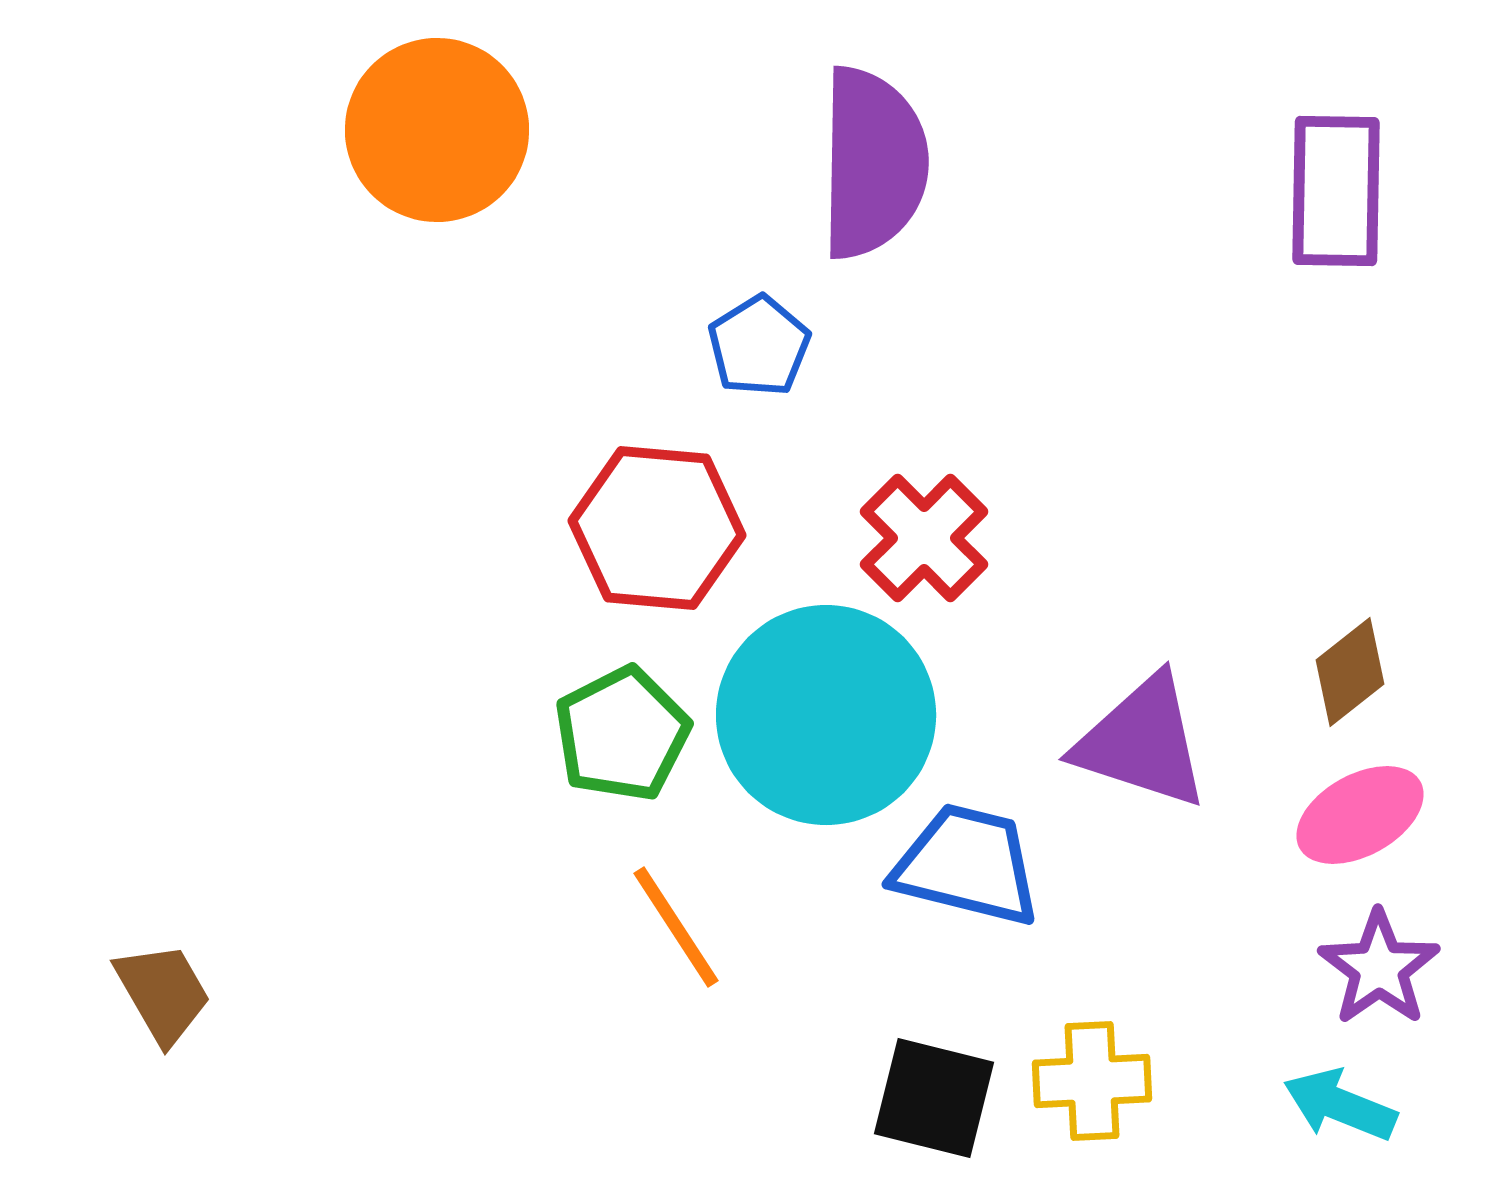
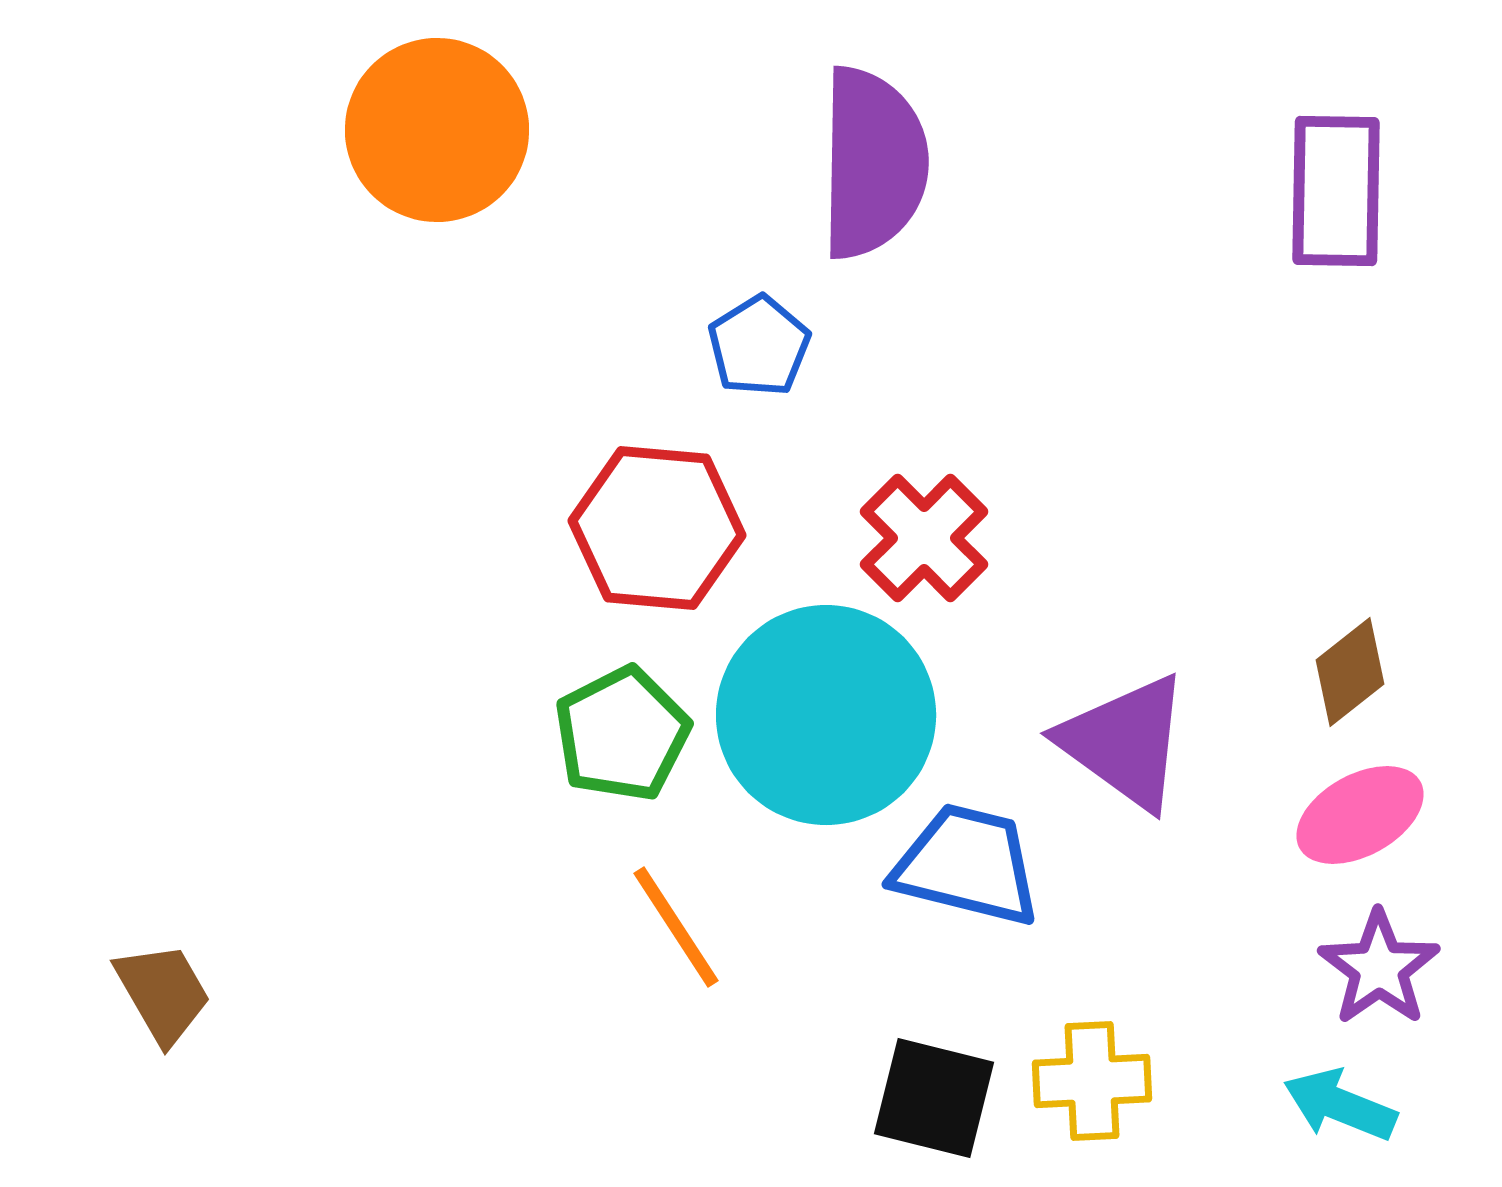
purple triangle: moved 17 px left; rotated 18 degrees clockwise
